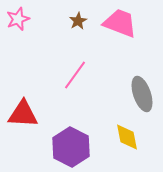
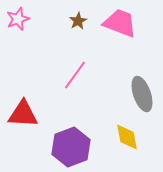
purple hexagon: rotated 12 degrees clockwise
